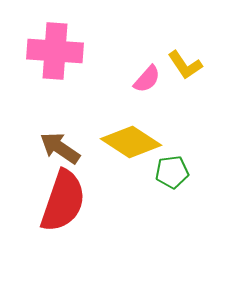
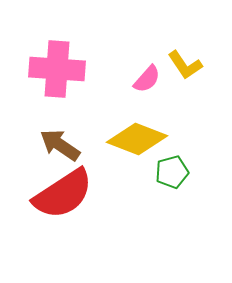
pink cross: moved 2 px right, 18 px down
yellow diamond: moved 6 px right, 3 px up; rotated 12 degrees counterclockwise
brown arrow: moved 3 px up
green pentagon: rotated 8 degrees counterclockwise
red semicircle: moved 7 px up; rotated 38 degrees clockwise
